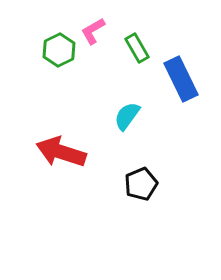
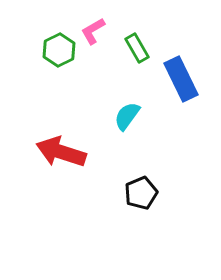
black pentagon: moved 9 px down
